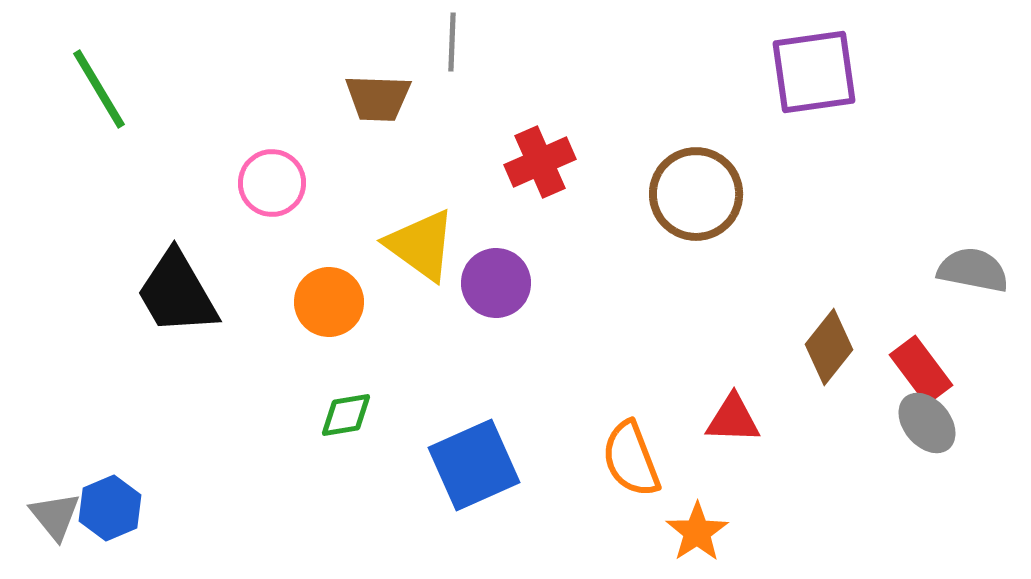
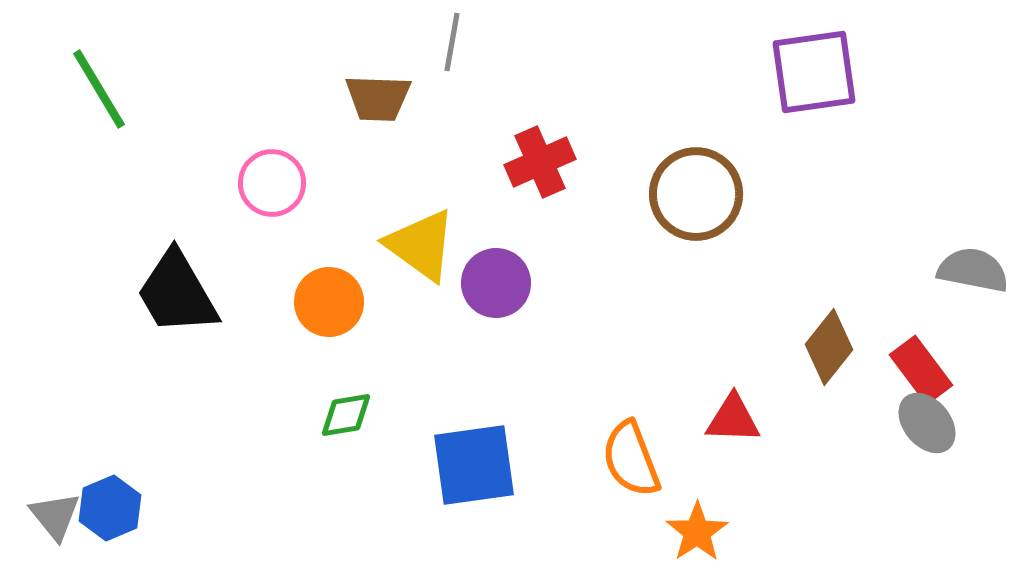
gray line: rotated 8 degrees clockwise
blue square: rotated 16 degrees clockwise
